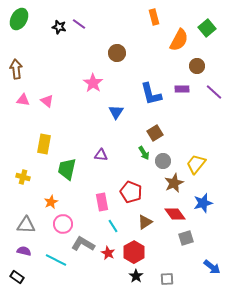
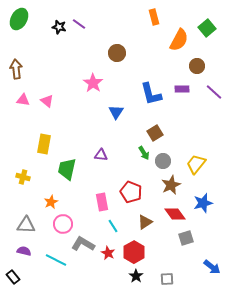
brown star at (174, 183): moved 3 px left, 2 px down
black rectangle at (17, 277): moved 4 px left; rotated 16 degrees clockwise
